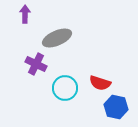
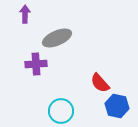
purple cross: rotated 30 degrees counterclockwise
red semicircle: rotated 30 degrees clockwise
cyan circle: moved 4 px left, 23 px down
blue hexagon: moved 1 px right, 1 px up
